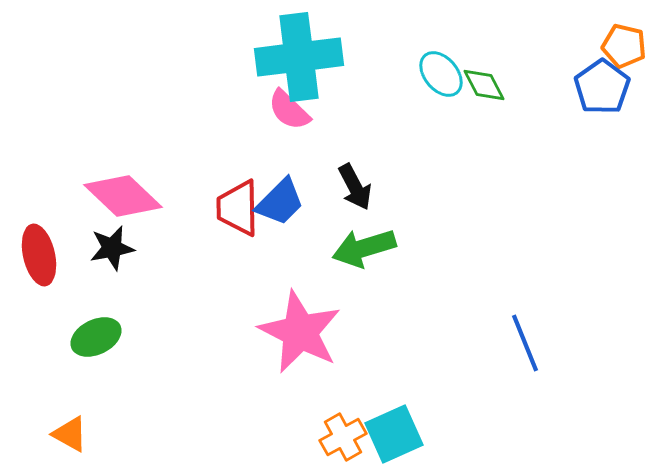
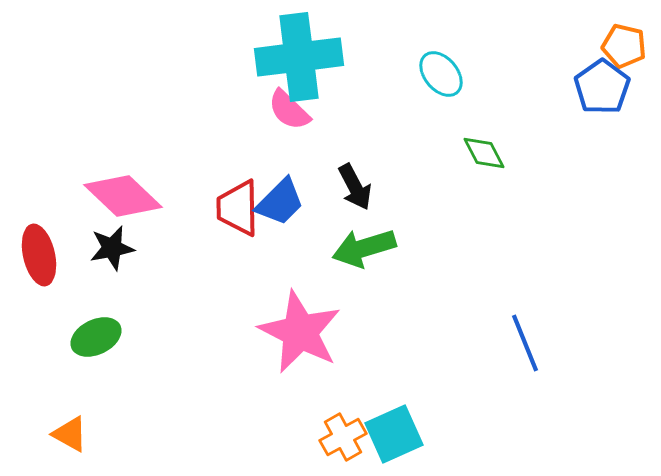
green diamond: moved 68 px down
